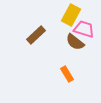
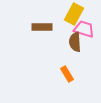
yellow rectangle: moved 3 px right, 1 px up
brown rectangle: moved 6 px right, 8 px up; rotated 42 degrees clockwise
brown semicircle: rotated 48 degrees clockwise
